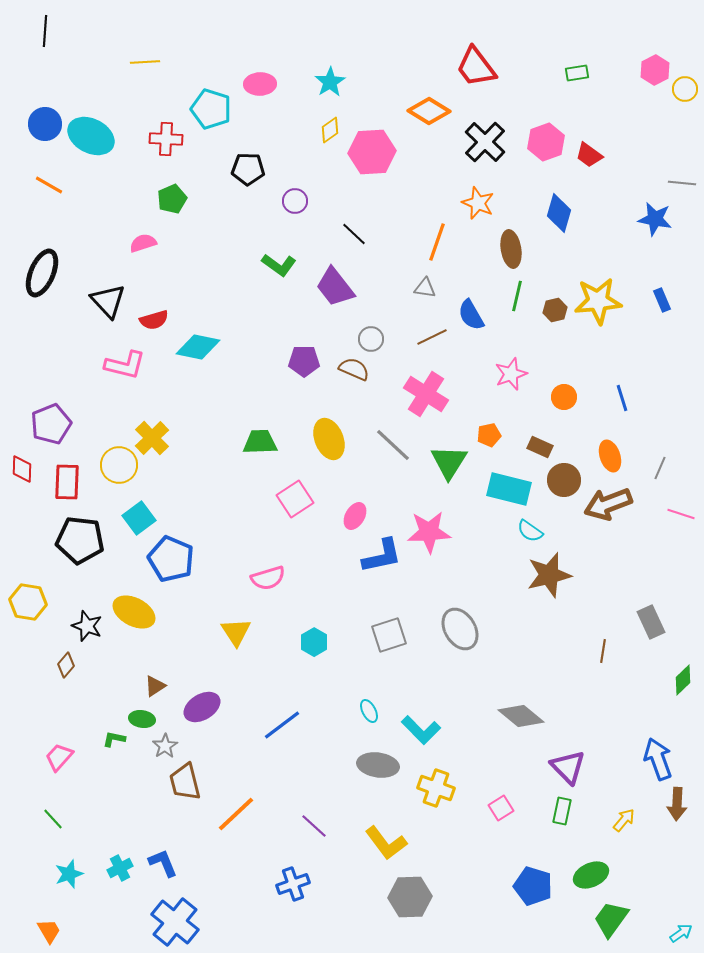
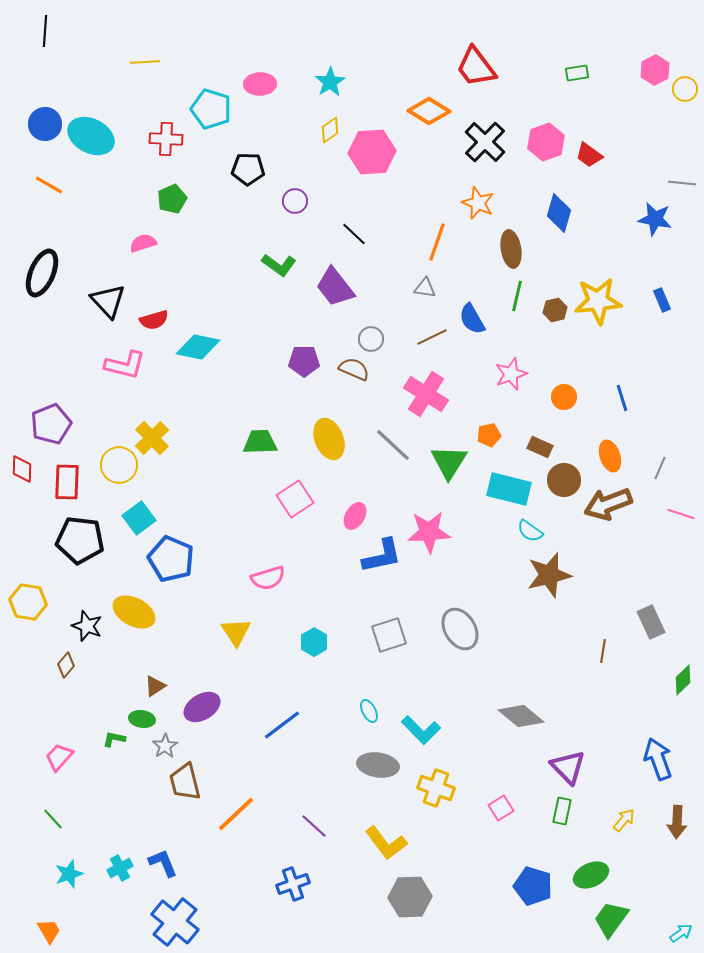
blue semicircle at (471, 315): moved 1 px right, 4 px down
brown arrow at (677, 804): moved 18 px down
